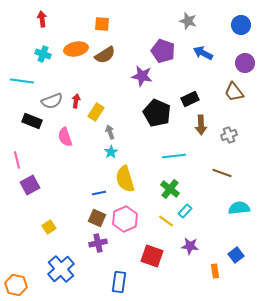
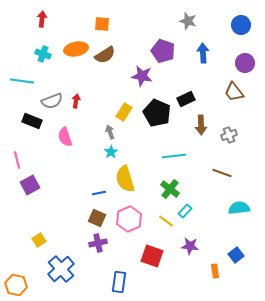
red arrow at (42, 19): rotated 14 degrees clockwise
blue arrow at (203, 53): rotated 60 degrees clockwise
black rectangle at (190, 99): moved 4 px left
yellow rectangle at (96, 112): moved 28 px right
pink hexagon at (125, 219): moved 4 px right
yellow square at (49, 227): moved 10 px left, 13 px down
